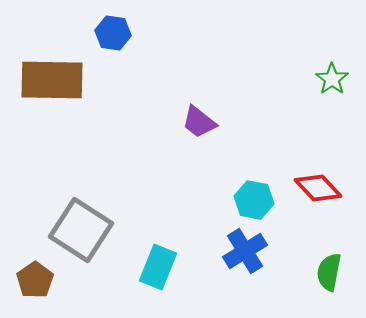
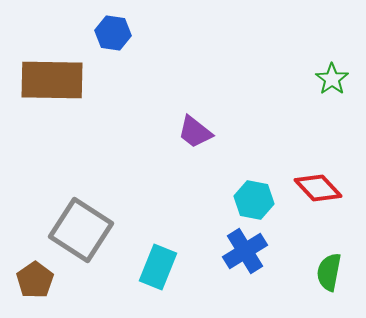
purple trapezoid: moved 4 px left, 10 px down
